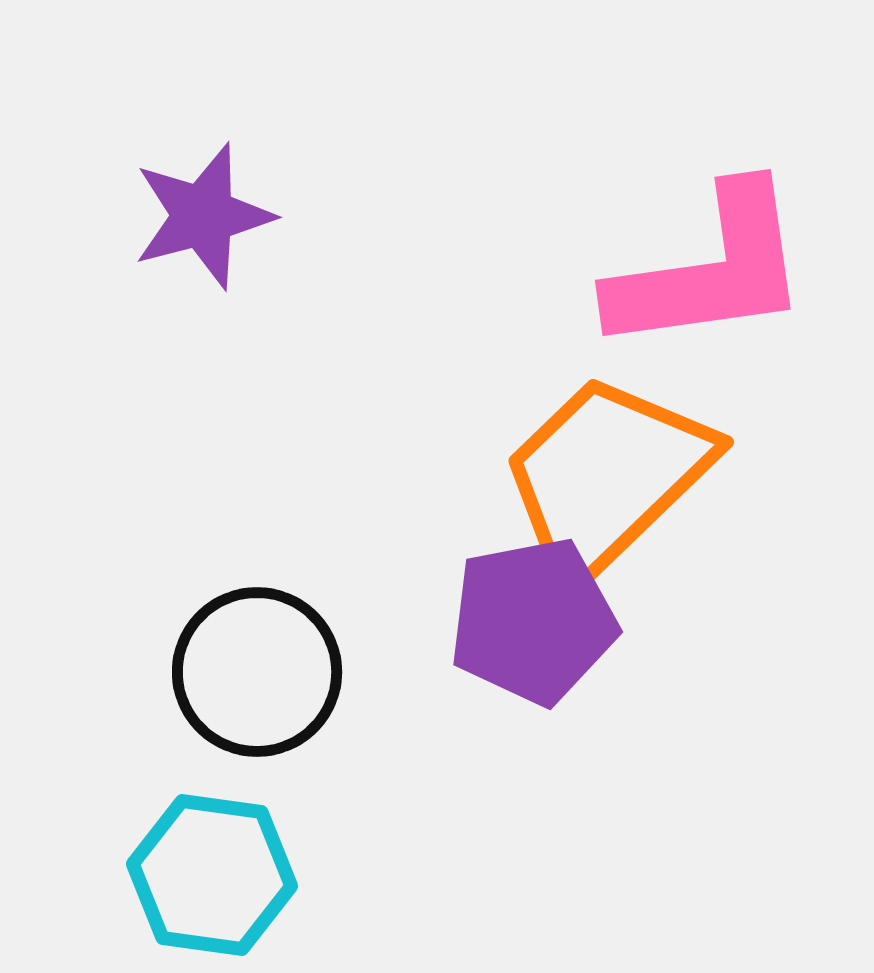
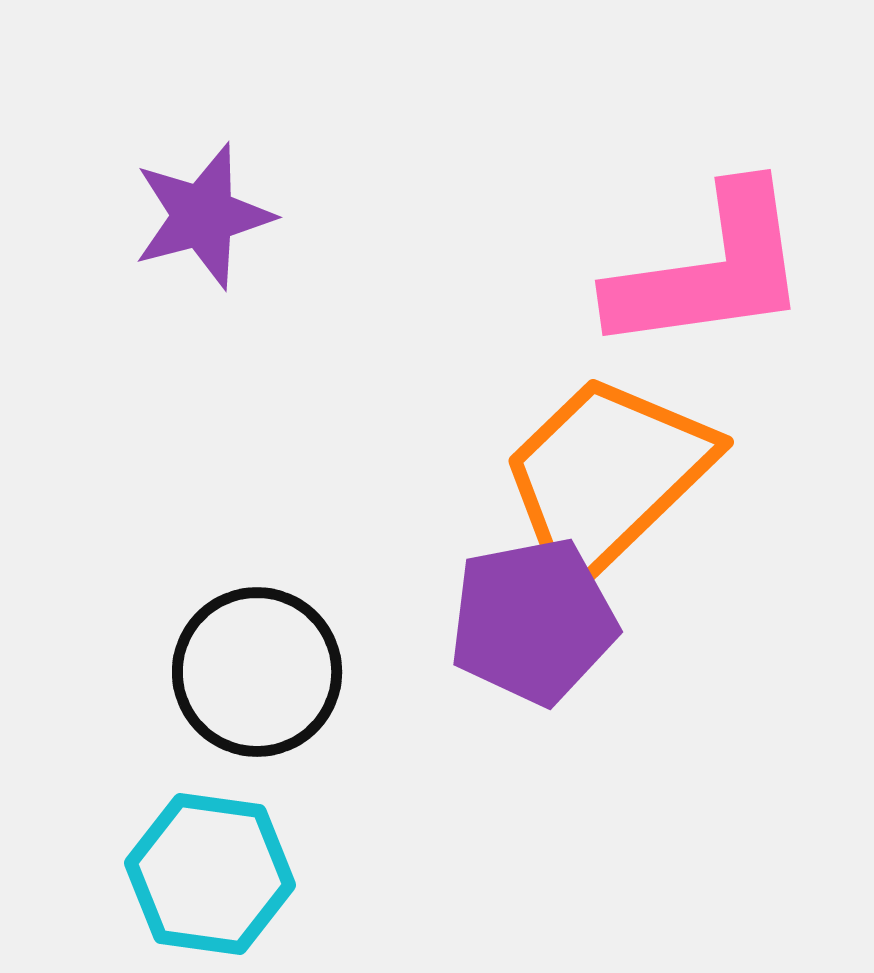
cyan hexagon: moved 2 px left, 1 px up
